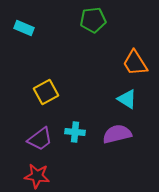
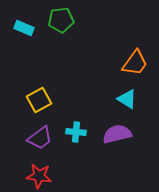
green pentagon: moved 32 px left
orange trapezoid: rotated 112 degrees counterclockwise
yellow square: moved 7 px left, 8 px down
cyan cross: moved 1 px right
purple trapezoid: moved 1 px up
red star: moved 2 px right
